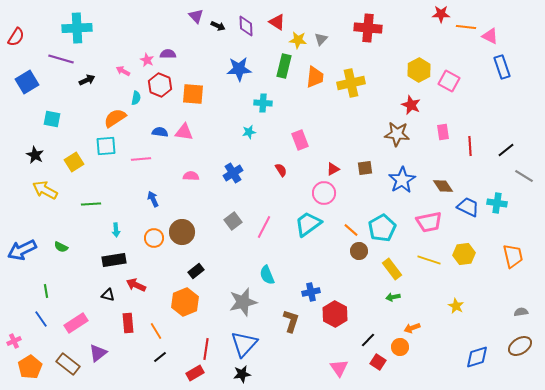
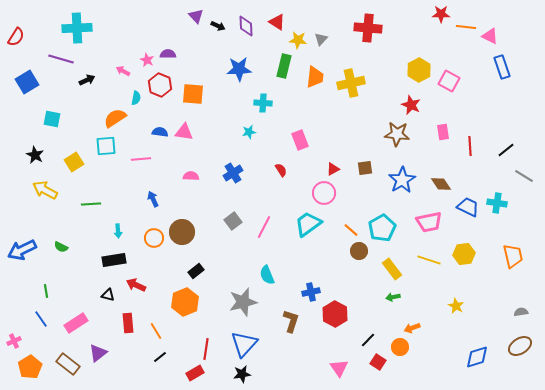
brown diamond at (443, 186): moved 2 px left, 2 px up
cyan arrow at (116, 230): moved 2 px right, 1 px down
